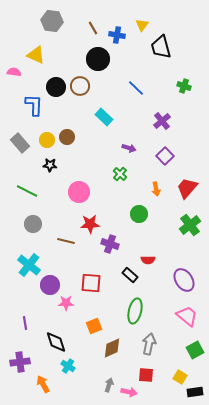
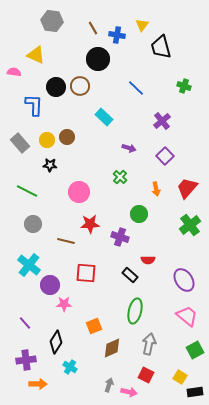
green cross at (120, 174): moved 3 px down
purple cross at (110, 244): moved 10 px right, 7 px up
red square at (91, 283): moved 5 px left, 10 px up
pink star at (66, 303): moved 2 px left, 1 px down
purple line at (25, 323): rotated 32 degrees counterclockwise
black diamond at (56, 342): rotated 50 degrees clockwise
purple cross at (20, 362): moved 6 px right, 2 px up
cyan cross at (68, 366): moved 2 px right, 1 px down
red square at (146, 375): rotated 21 degrees clockwise
orange arrow at (43, 384): moved 5 px left; rotated 120 degrees clockwise
